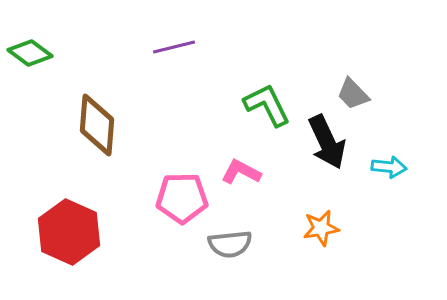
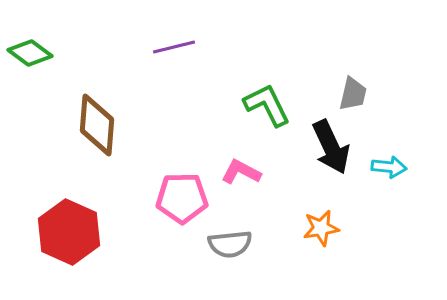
gray trapezoid: rotated 123 degrees counterclockwise
black arrow: moved 4 px right, 5 px down
